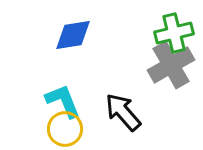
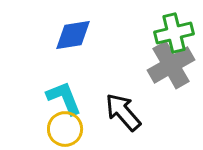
cyan L-shape: moved 1 px right, 3 px up
